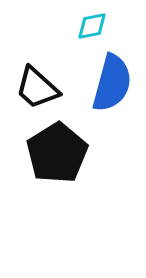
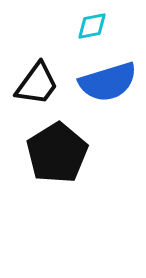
blue semicircle: moved 4 px left, 1 px up; rotated 58 degrees clockwise
black trapezoid: moved 4 px up; rotated 96 degrees counterclockwise
